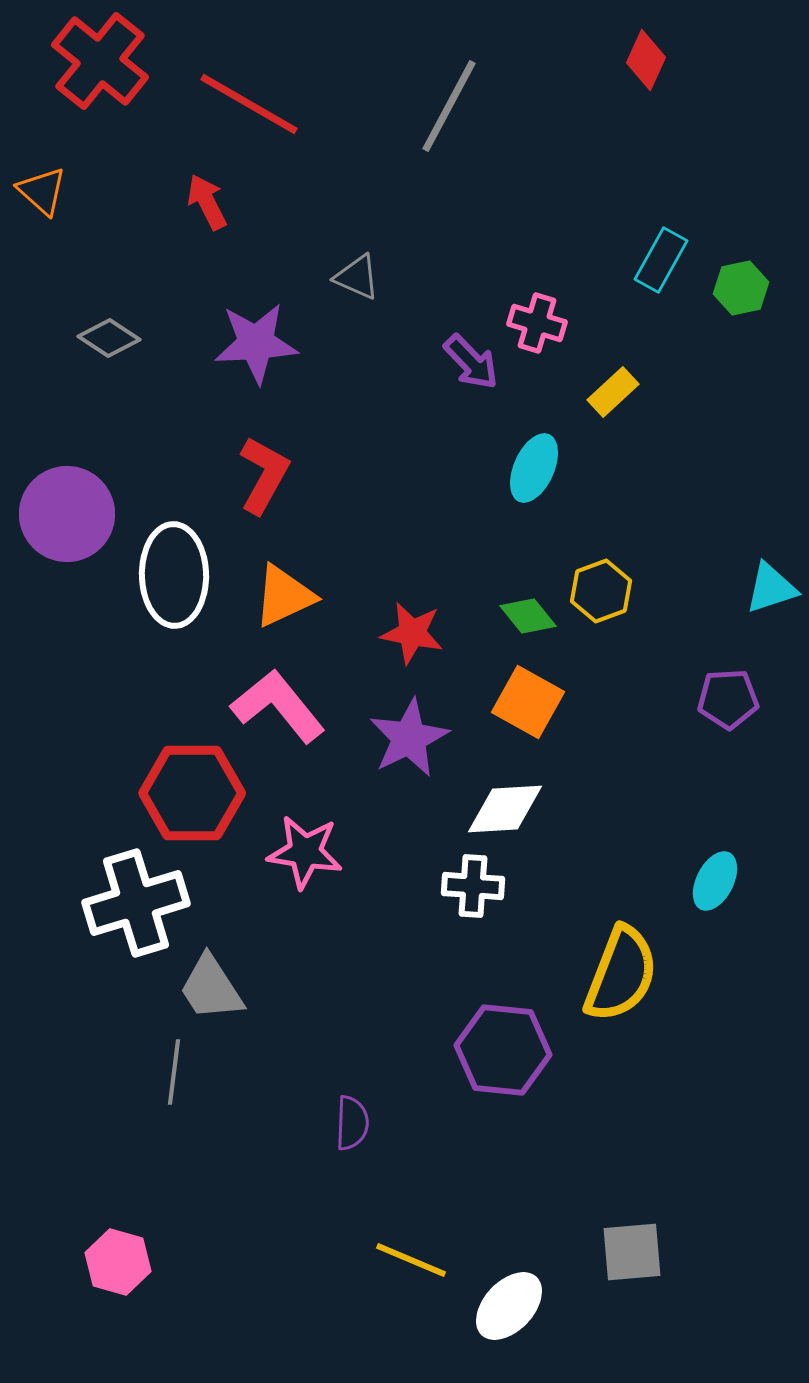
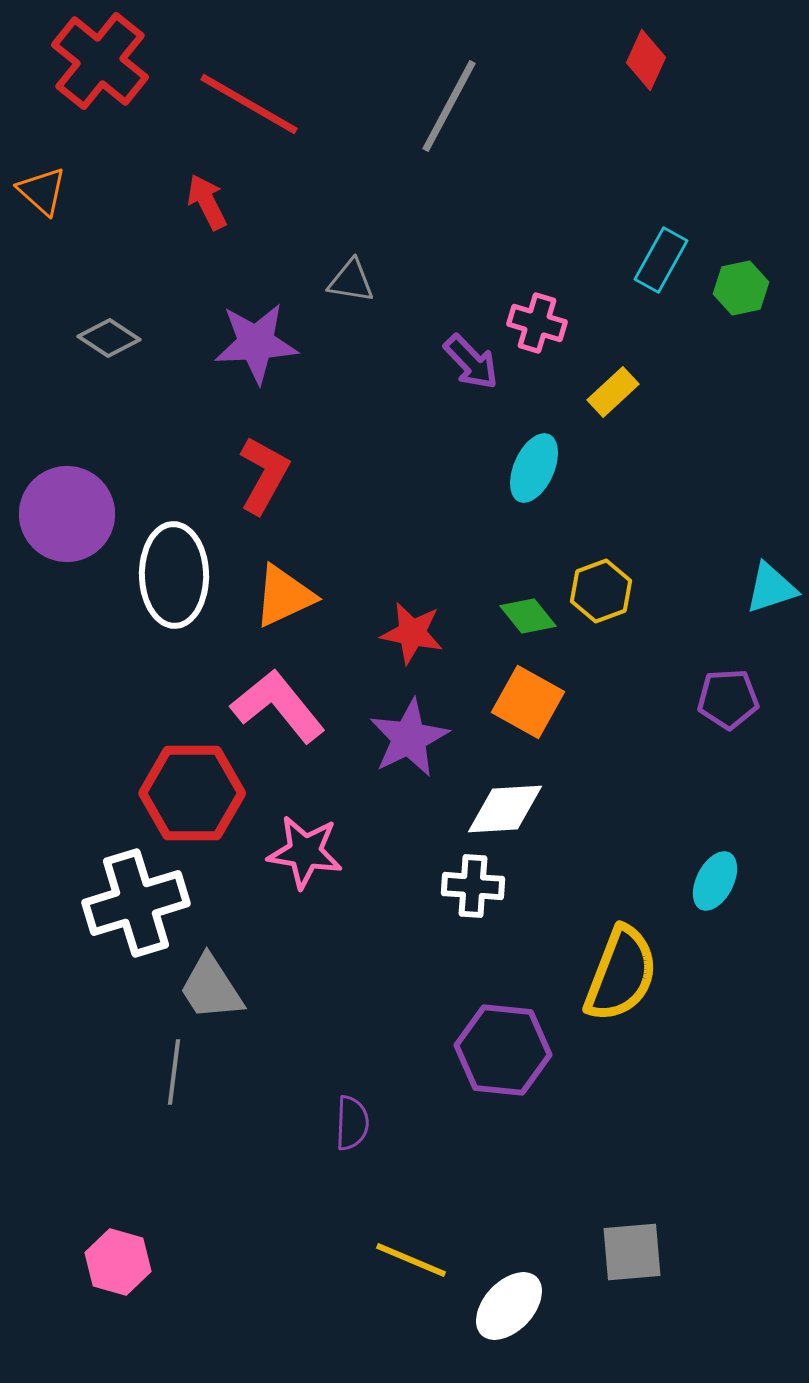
gray triangle at (357, 277): moved 6 px left, 4 px down; rotated 15 degrees counterclockwise
